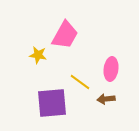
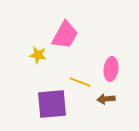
yellow line: rotated 15 degrees counterclockwise
purple square: moved 1 px down
